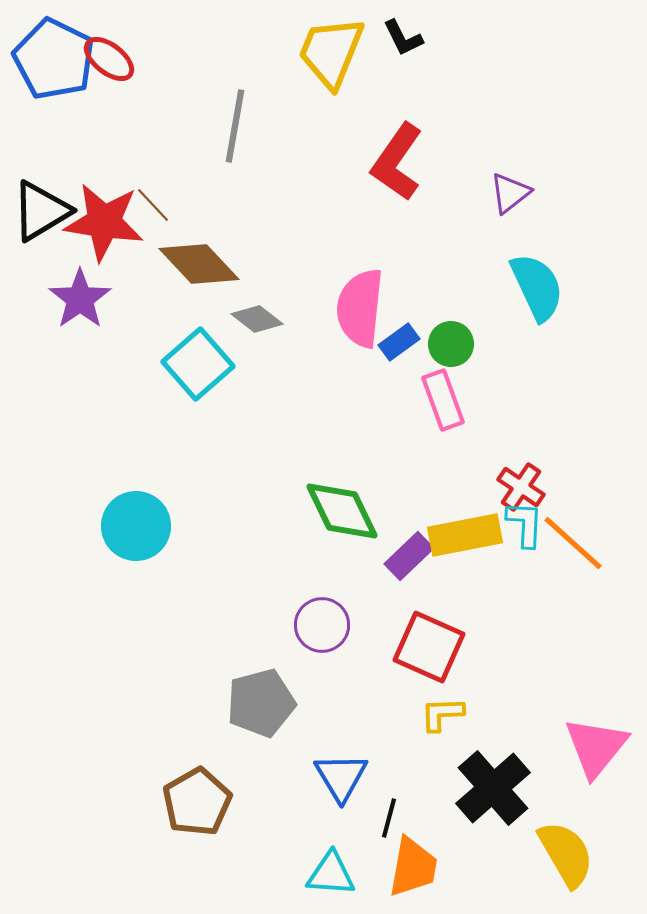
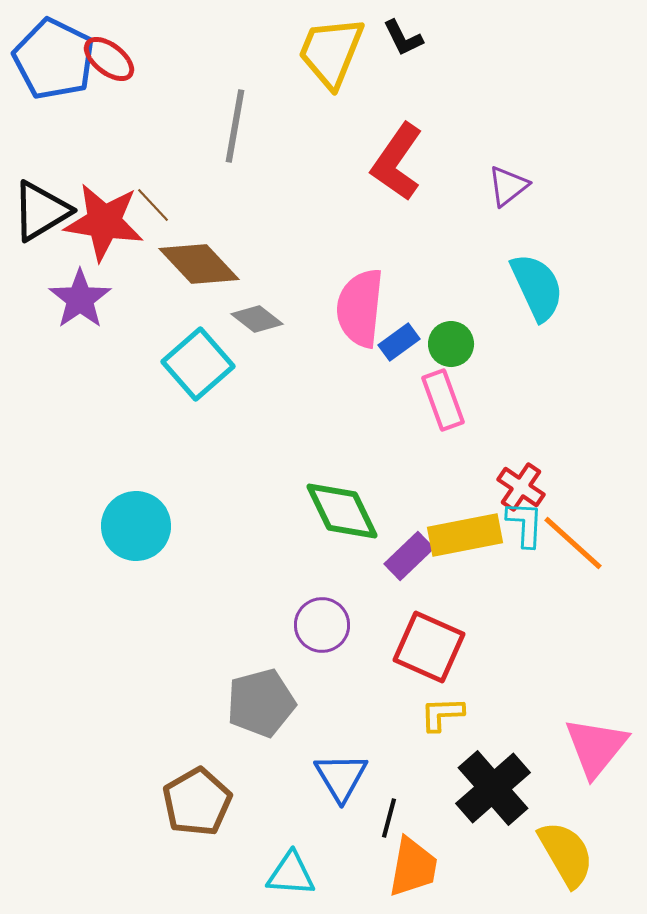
purple triangle: moved 2 px left, 7 px up
cyan triangle: moved 40 px left
